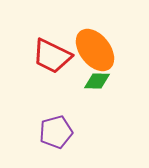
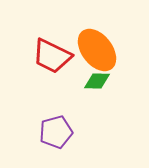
orange ellipse: moved 2 px right
